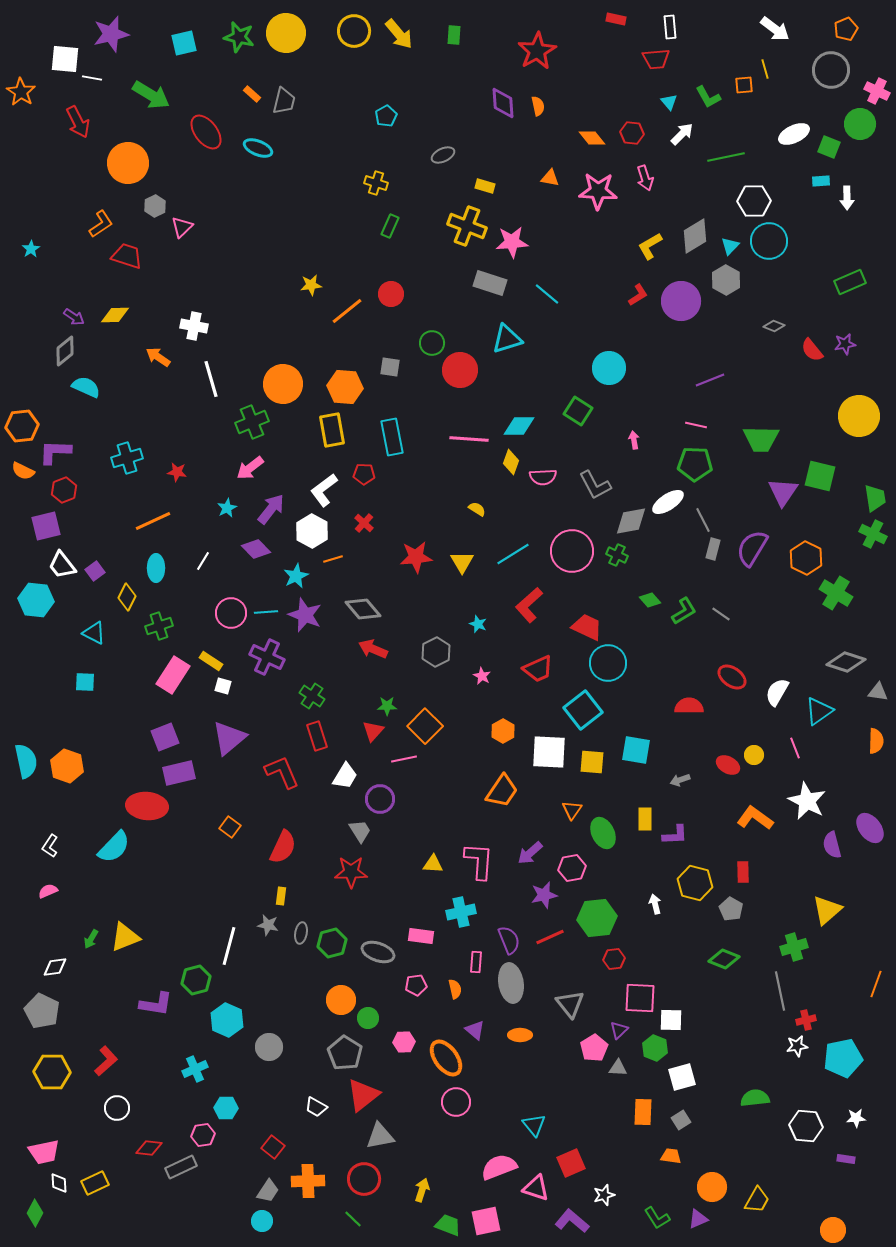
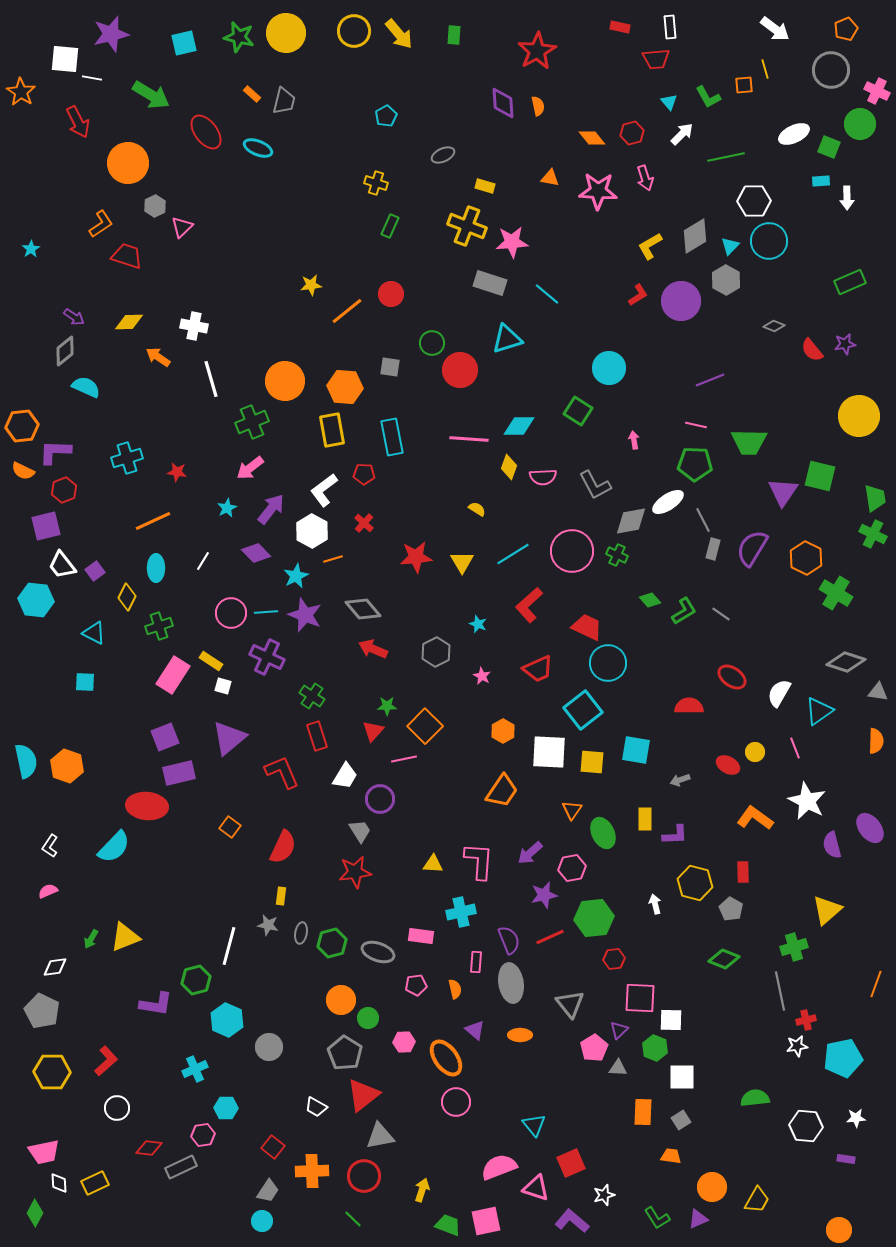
red rectangle at (616, 19): moved 4 px right, 8 px down
red hexagon at (632, 133): rotated 20 degrees counterclockwise
yellow diamond at (115, 315): moved 14 px right, 7 px down
orange circle at (283, 384): moved 2 px right, 3 px up
green trapezoid at (761, 439): moved 12 px left, 3 px down
yellow diamond at (511, 462): moved 2 px left, 5 px down
purple diamond at (256, 549): moved 4 px down
white semicircle at (777, 692): moved 2 px right, 1 px down
yellow circle at (754, 755): moved 1 px right, 3 px up
red star at (351, 872): moved 4 px right; rotated 8 degrees counterclockwise
green hexagon at (597, 918): moved 3 px left
white square at (682, 1077): rotated 16 degrees clockwise
red circle at (364, 1179): moved 3 px up
orange cross at (308, 1181): moved 4 px right, 10 px up
orange circle at (833, 1230): moved 6 px right
